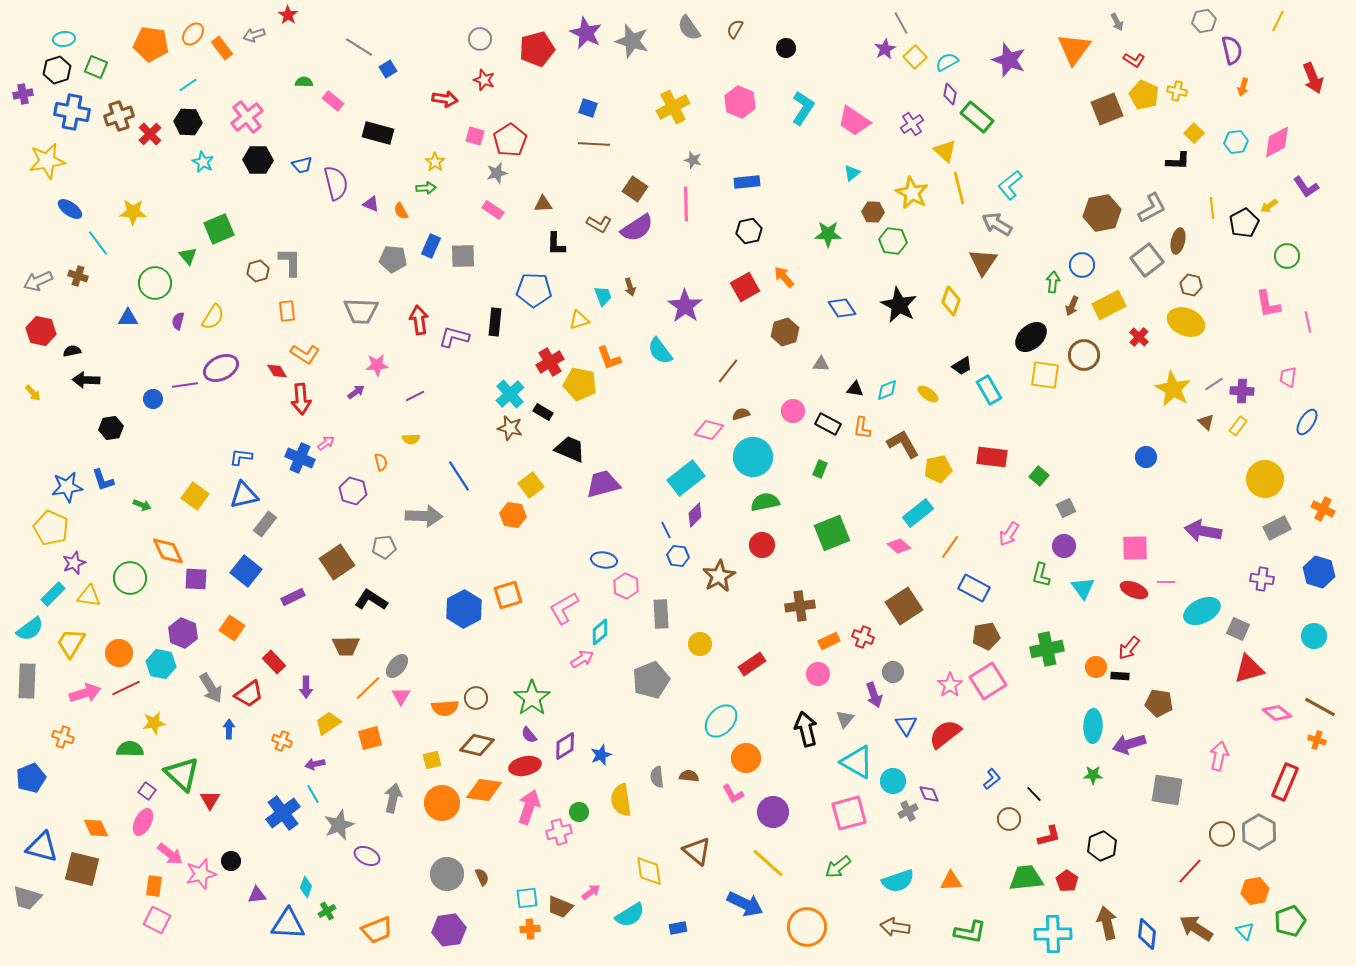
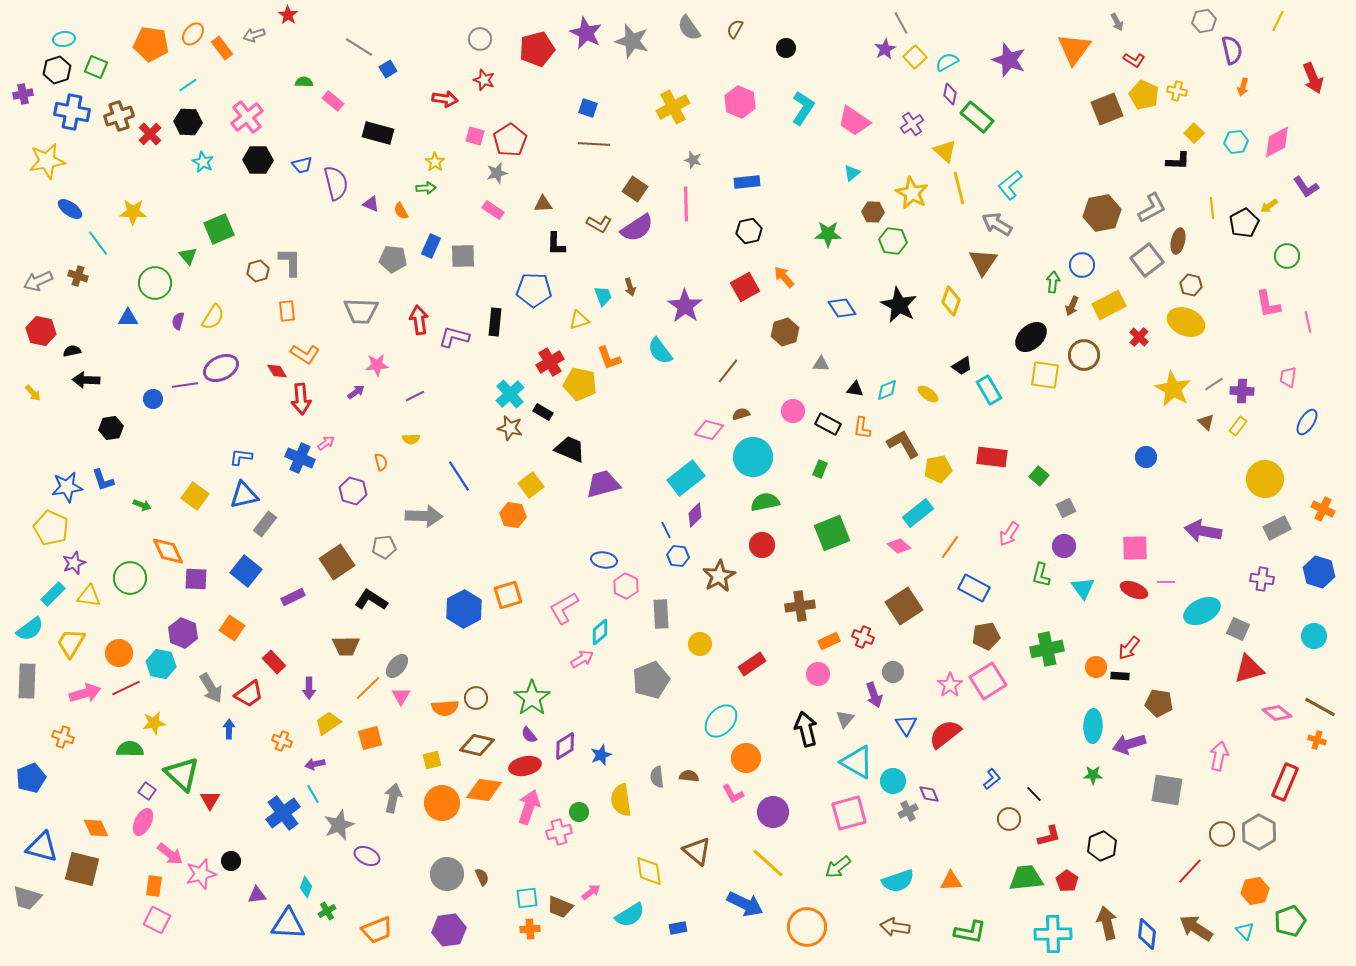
purple arrow at (306, 687): moved 3 px right, 1 px down
